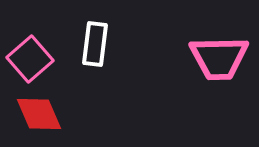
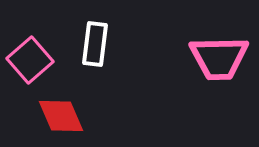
pink square: moved 1 px down
red diamond: moved 22 px right, 2 px down
